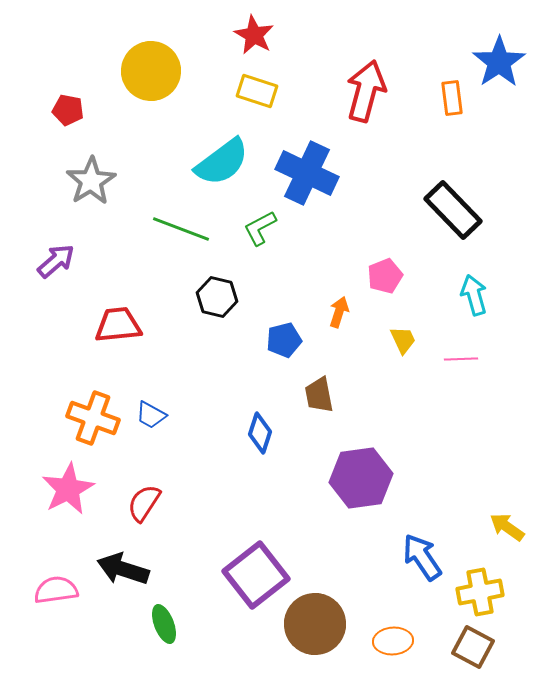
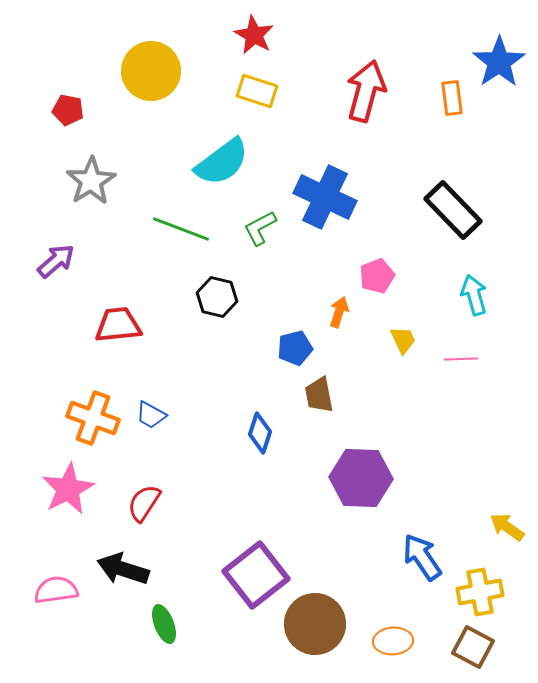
blue cross: moved 18 px right, 24 px down
pink pentagon: moved 8 px left
blue pentagon: moved 11 px right, 8 px down
purple hexagon: rotated 10 degrees clockwise
